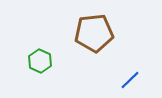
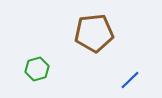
green hexagon: moved 3 px left, 8 px down; rotated 20 degrees clockwise
